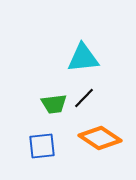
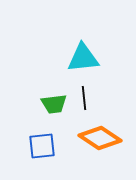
black line: rotated 50 degrees counterclockwise
